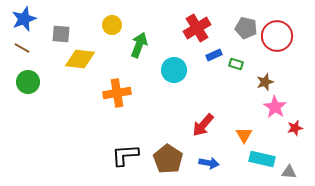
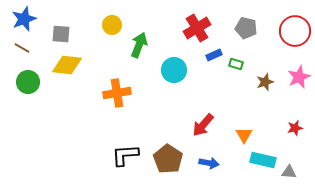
red circle: moved 18 px right, 5 px up
yellow diamond: moved 13 px left, 6 px down
pink star: moved 24 px right, 30 px up; rotated 15 degrees clockwise
cyan rectangle: moved 1 px right, 1 px down
